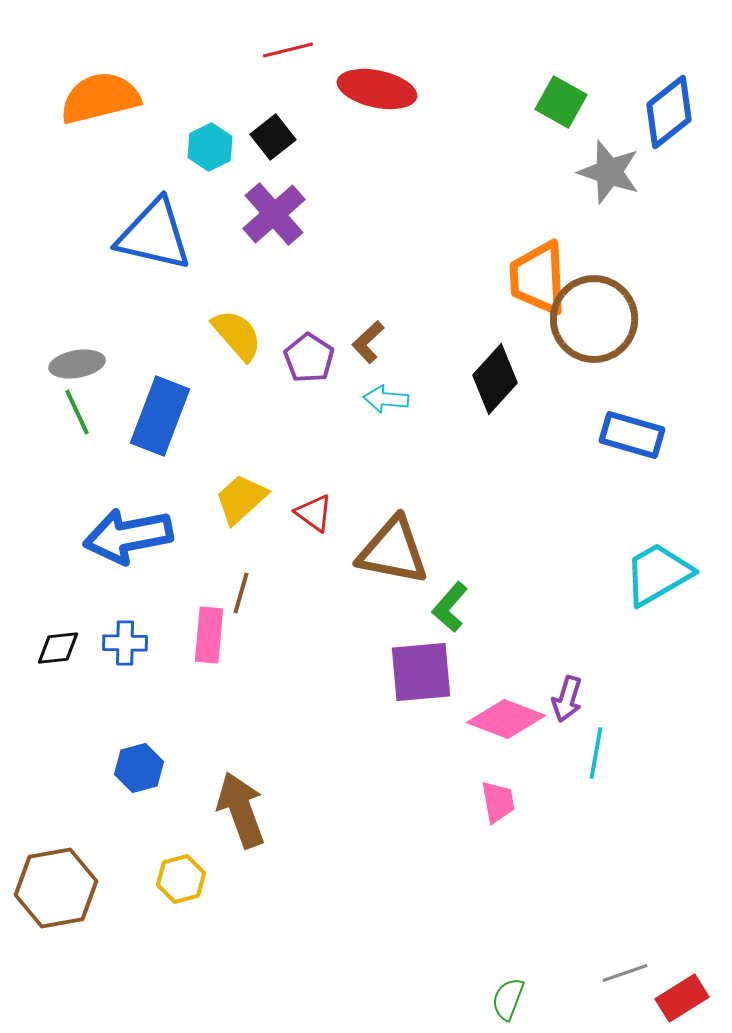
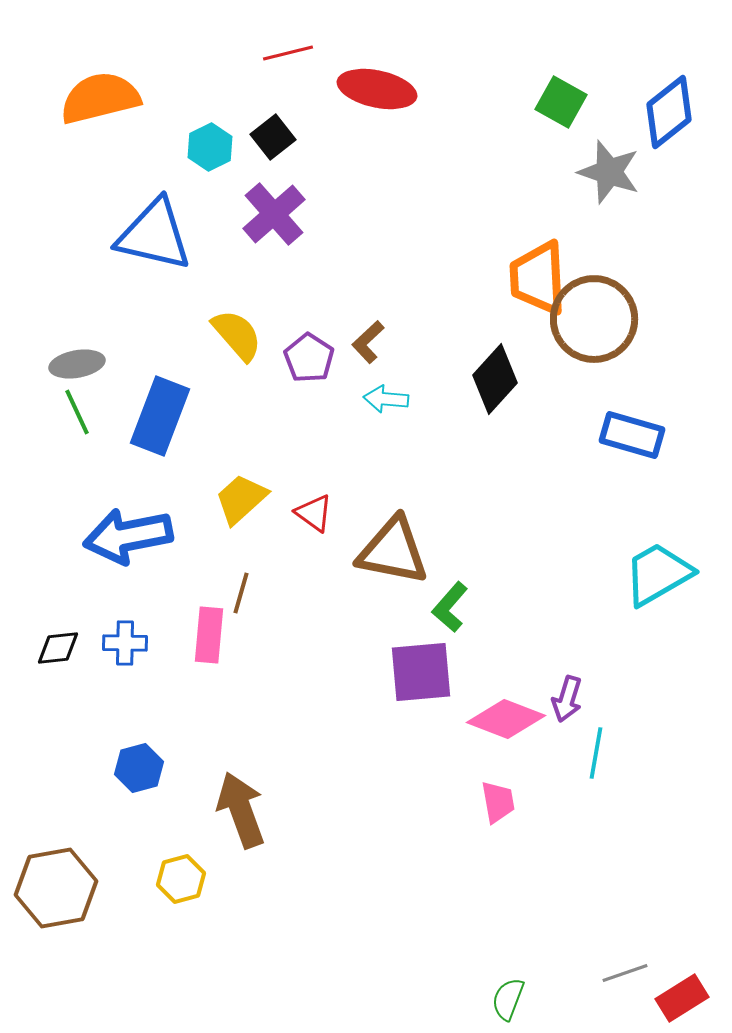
red line at (288, 50): moved 3 px down
